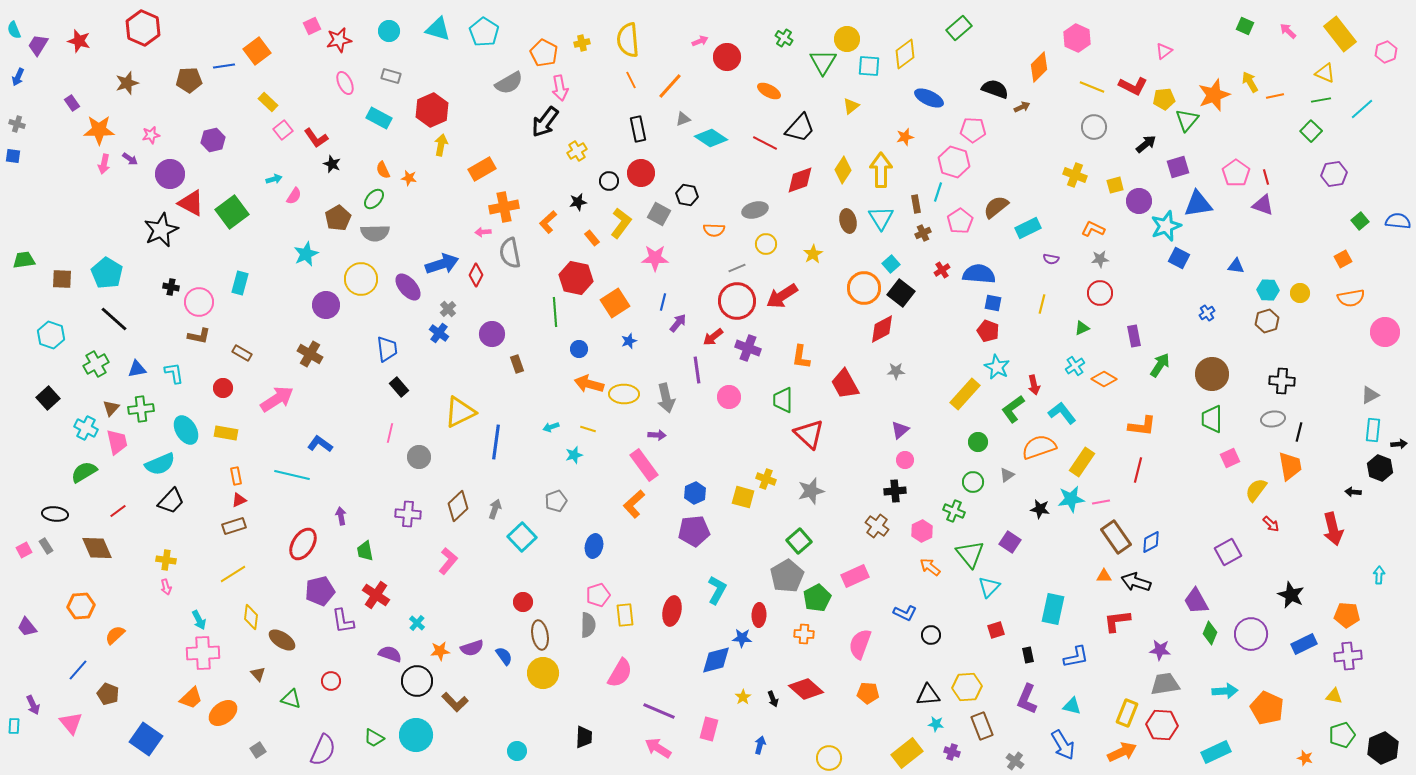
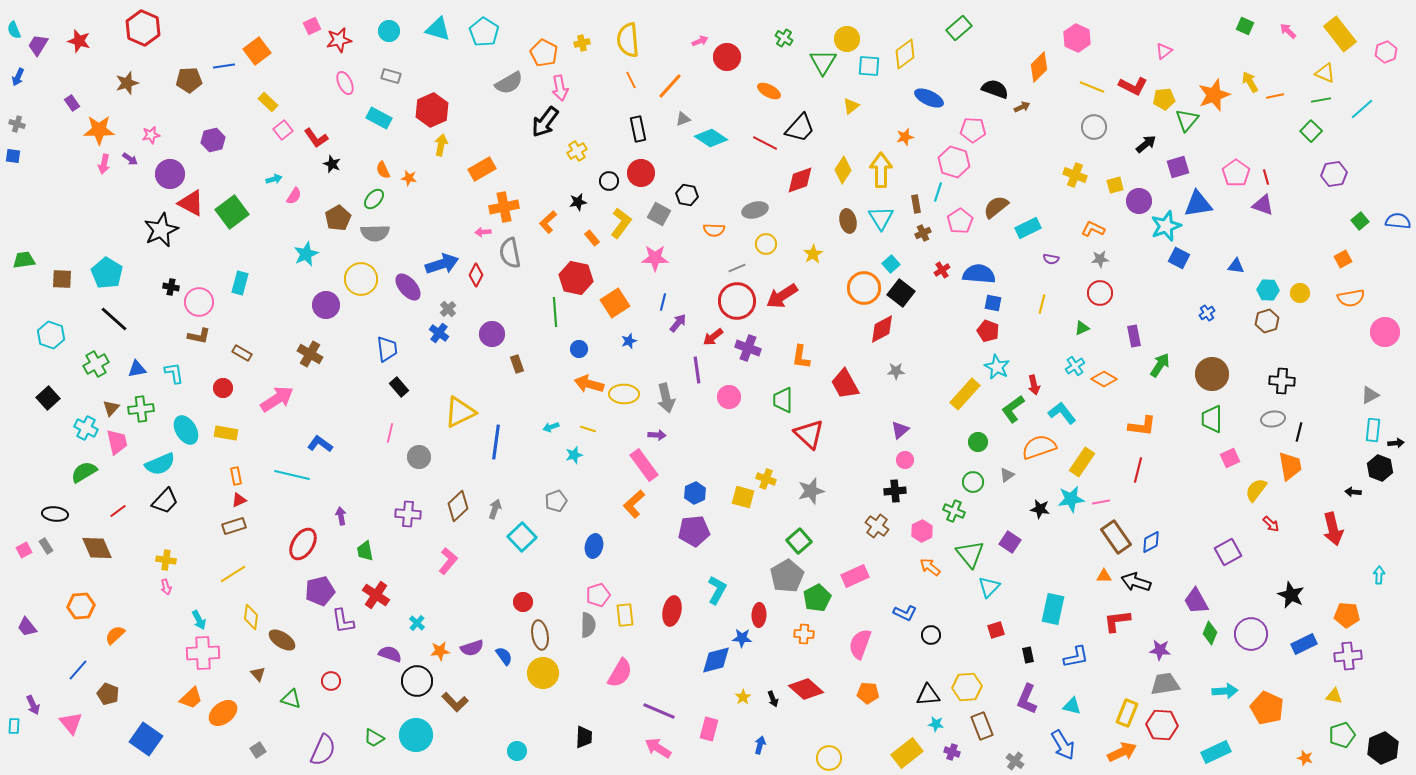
black arrow at (1399, 444): moved 3 px left, 1 px up
black trapezoid at (171, 501): moved 6 px left
